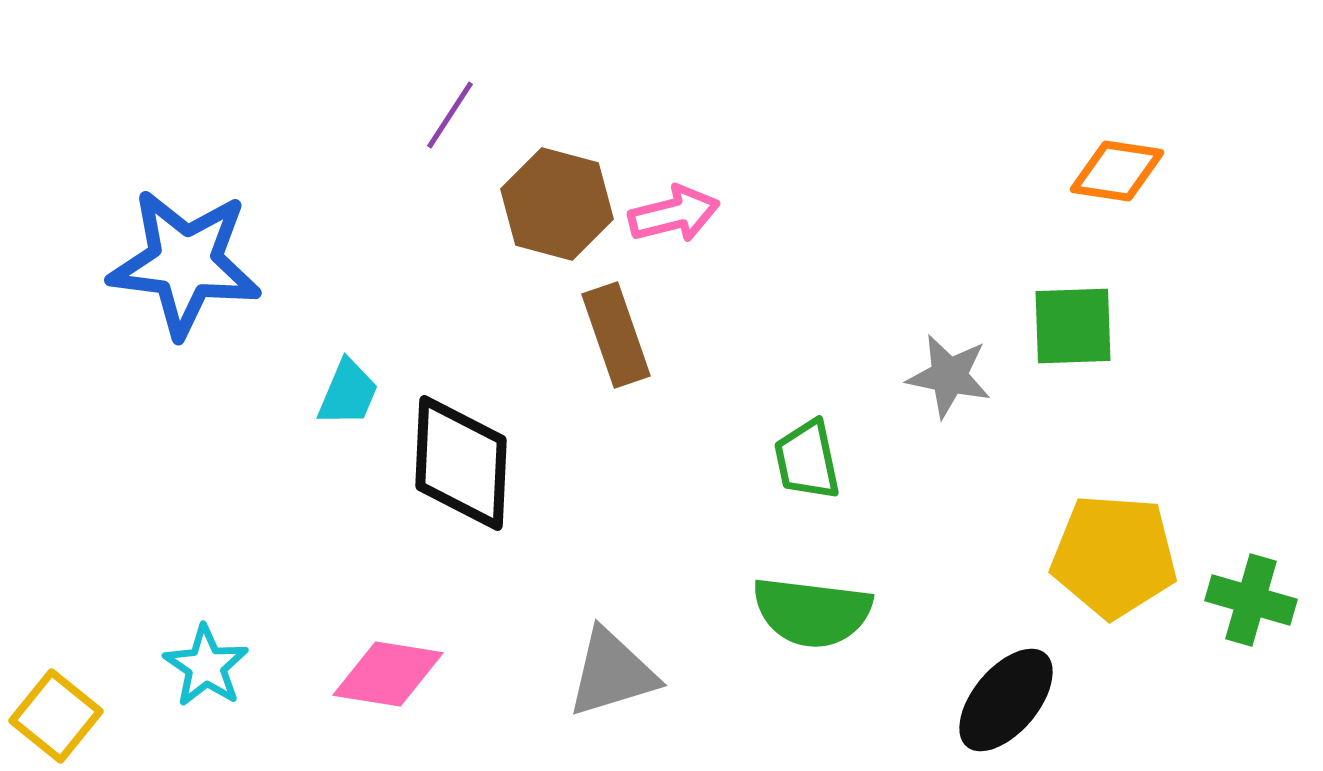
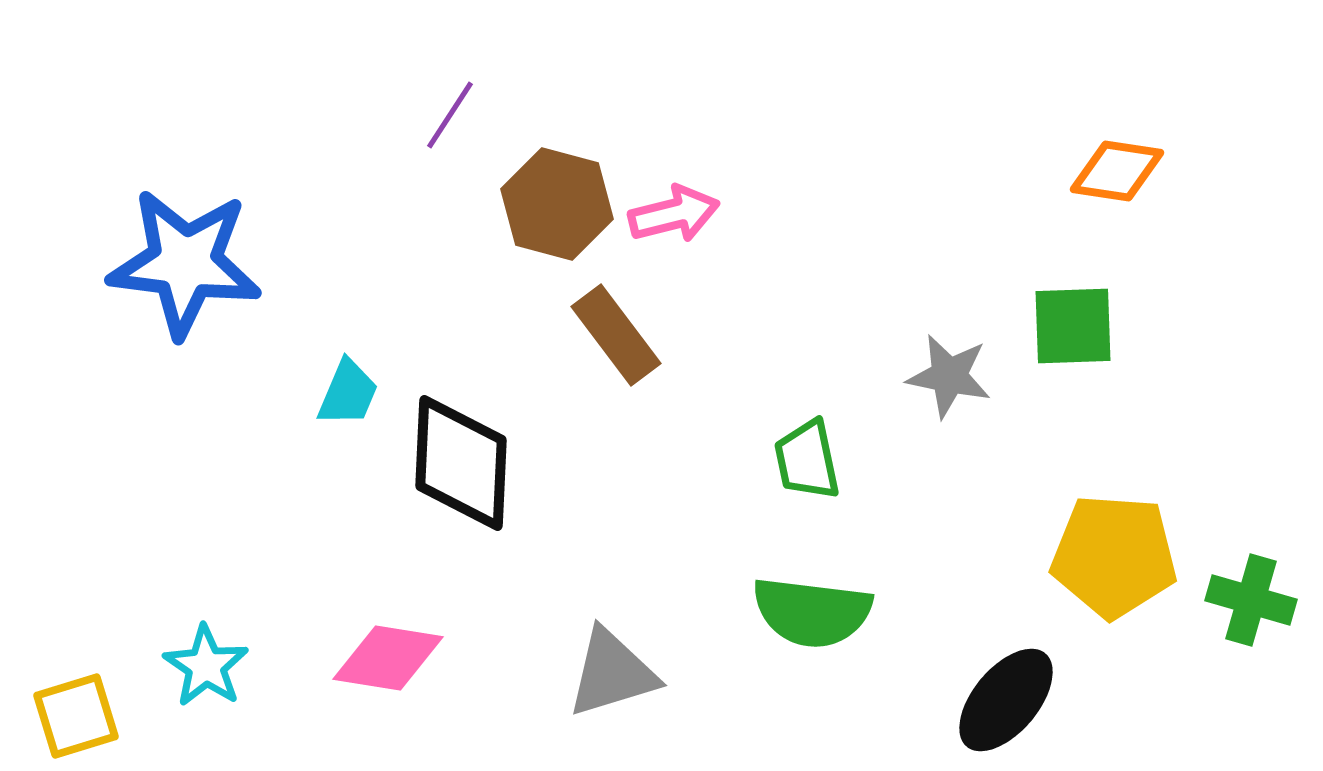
brown rectangle: rotated 18 degrees counterclockwise
pink diamond: moved 16 px up
yellow square: moved 20 px right; rotated 34 degrees clockwise
